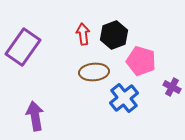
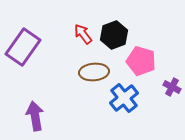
red arrow: rotated 30 degrees counterclockwise
